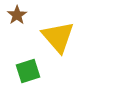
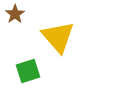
brown star: moved 2 px left, 1 px up
